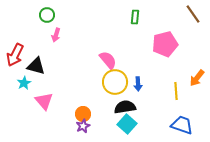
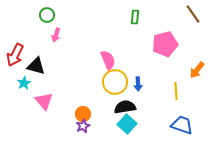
pink semicircle: rotated 18 degrees clockwise
orange arrow: moved 8 px up
